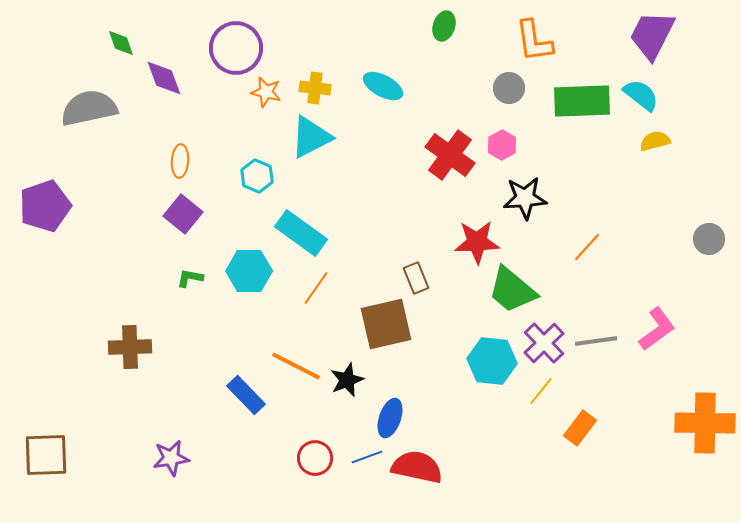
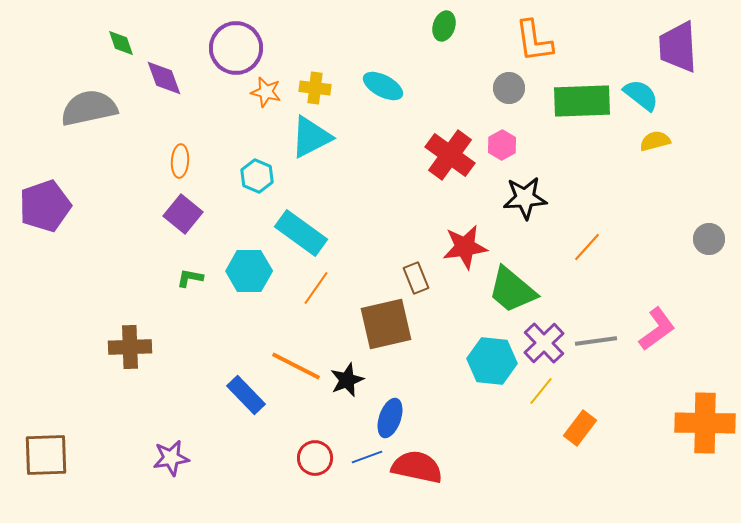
purple trapezoid at (652, 35): moved 26 px right, 12 px down; rotated 30 degrees counterclockwise
red star at (477, 242): moved 12 px left, 5 px down; rotated 6 degrees counterclockwise
